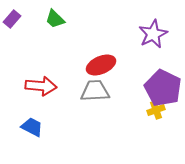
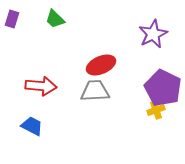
purple rectangle: rotated 24 degrees counterclockwise
blue trapezoid: moved 1 px up
